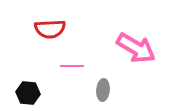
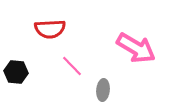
pink line: rotated 45 degrees clockwise
black hexagon: moved 12 px left, 21 px up
